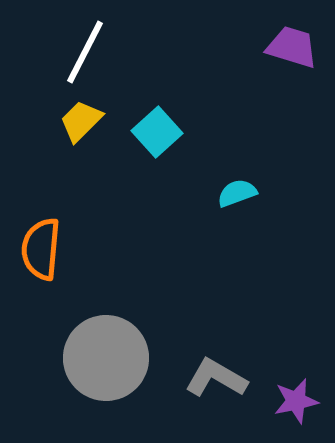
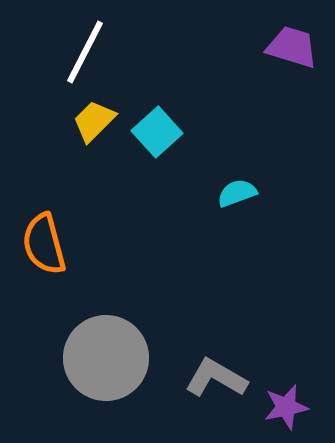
yellow trapezoid: moved 13 px right
orange semicircle: moved 3 px right, 5 px up; rotated 20 degrees counterclockwise
purple star: moved 10 px left, 6 px down
